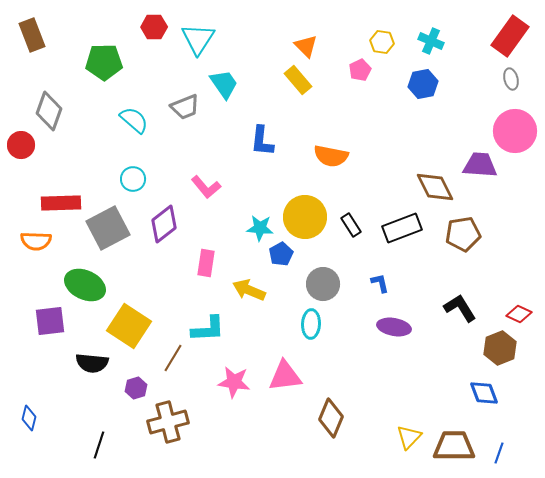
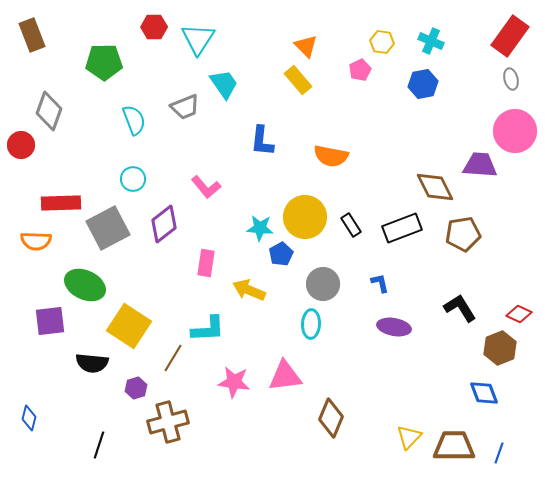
cyan semicircle at (134, 120): rotated 28 degrees clockwise
